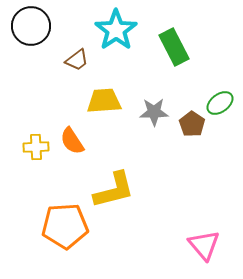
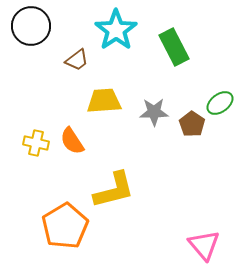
yellow cross: moved 4 px up; rotated 15 degrees clockwise
orange pentagon: rotated 27 degrees counterclockwise
